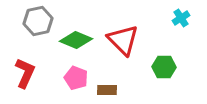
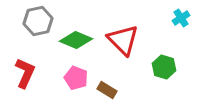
green hexagon: rotated 15 degrees clockwise
brown rectangle: rotated 30 degrees clockwise
